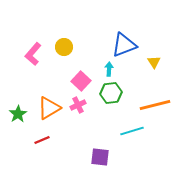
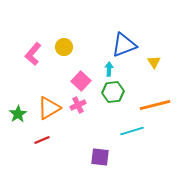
green hexagon: moved 2 px right, 1 px up
